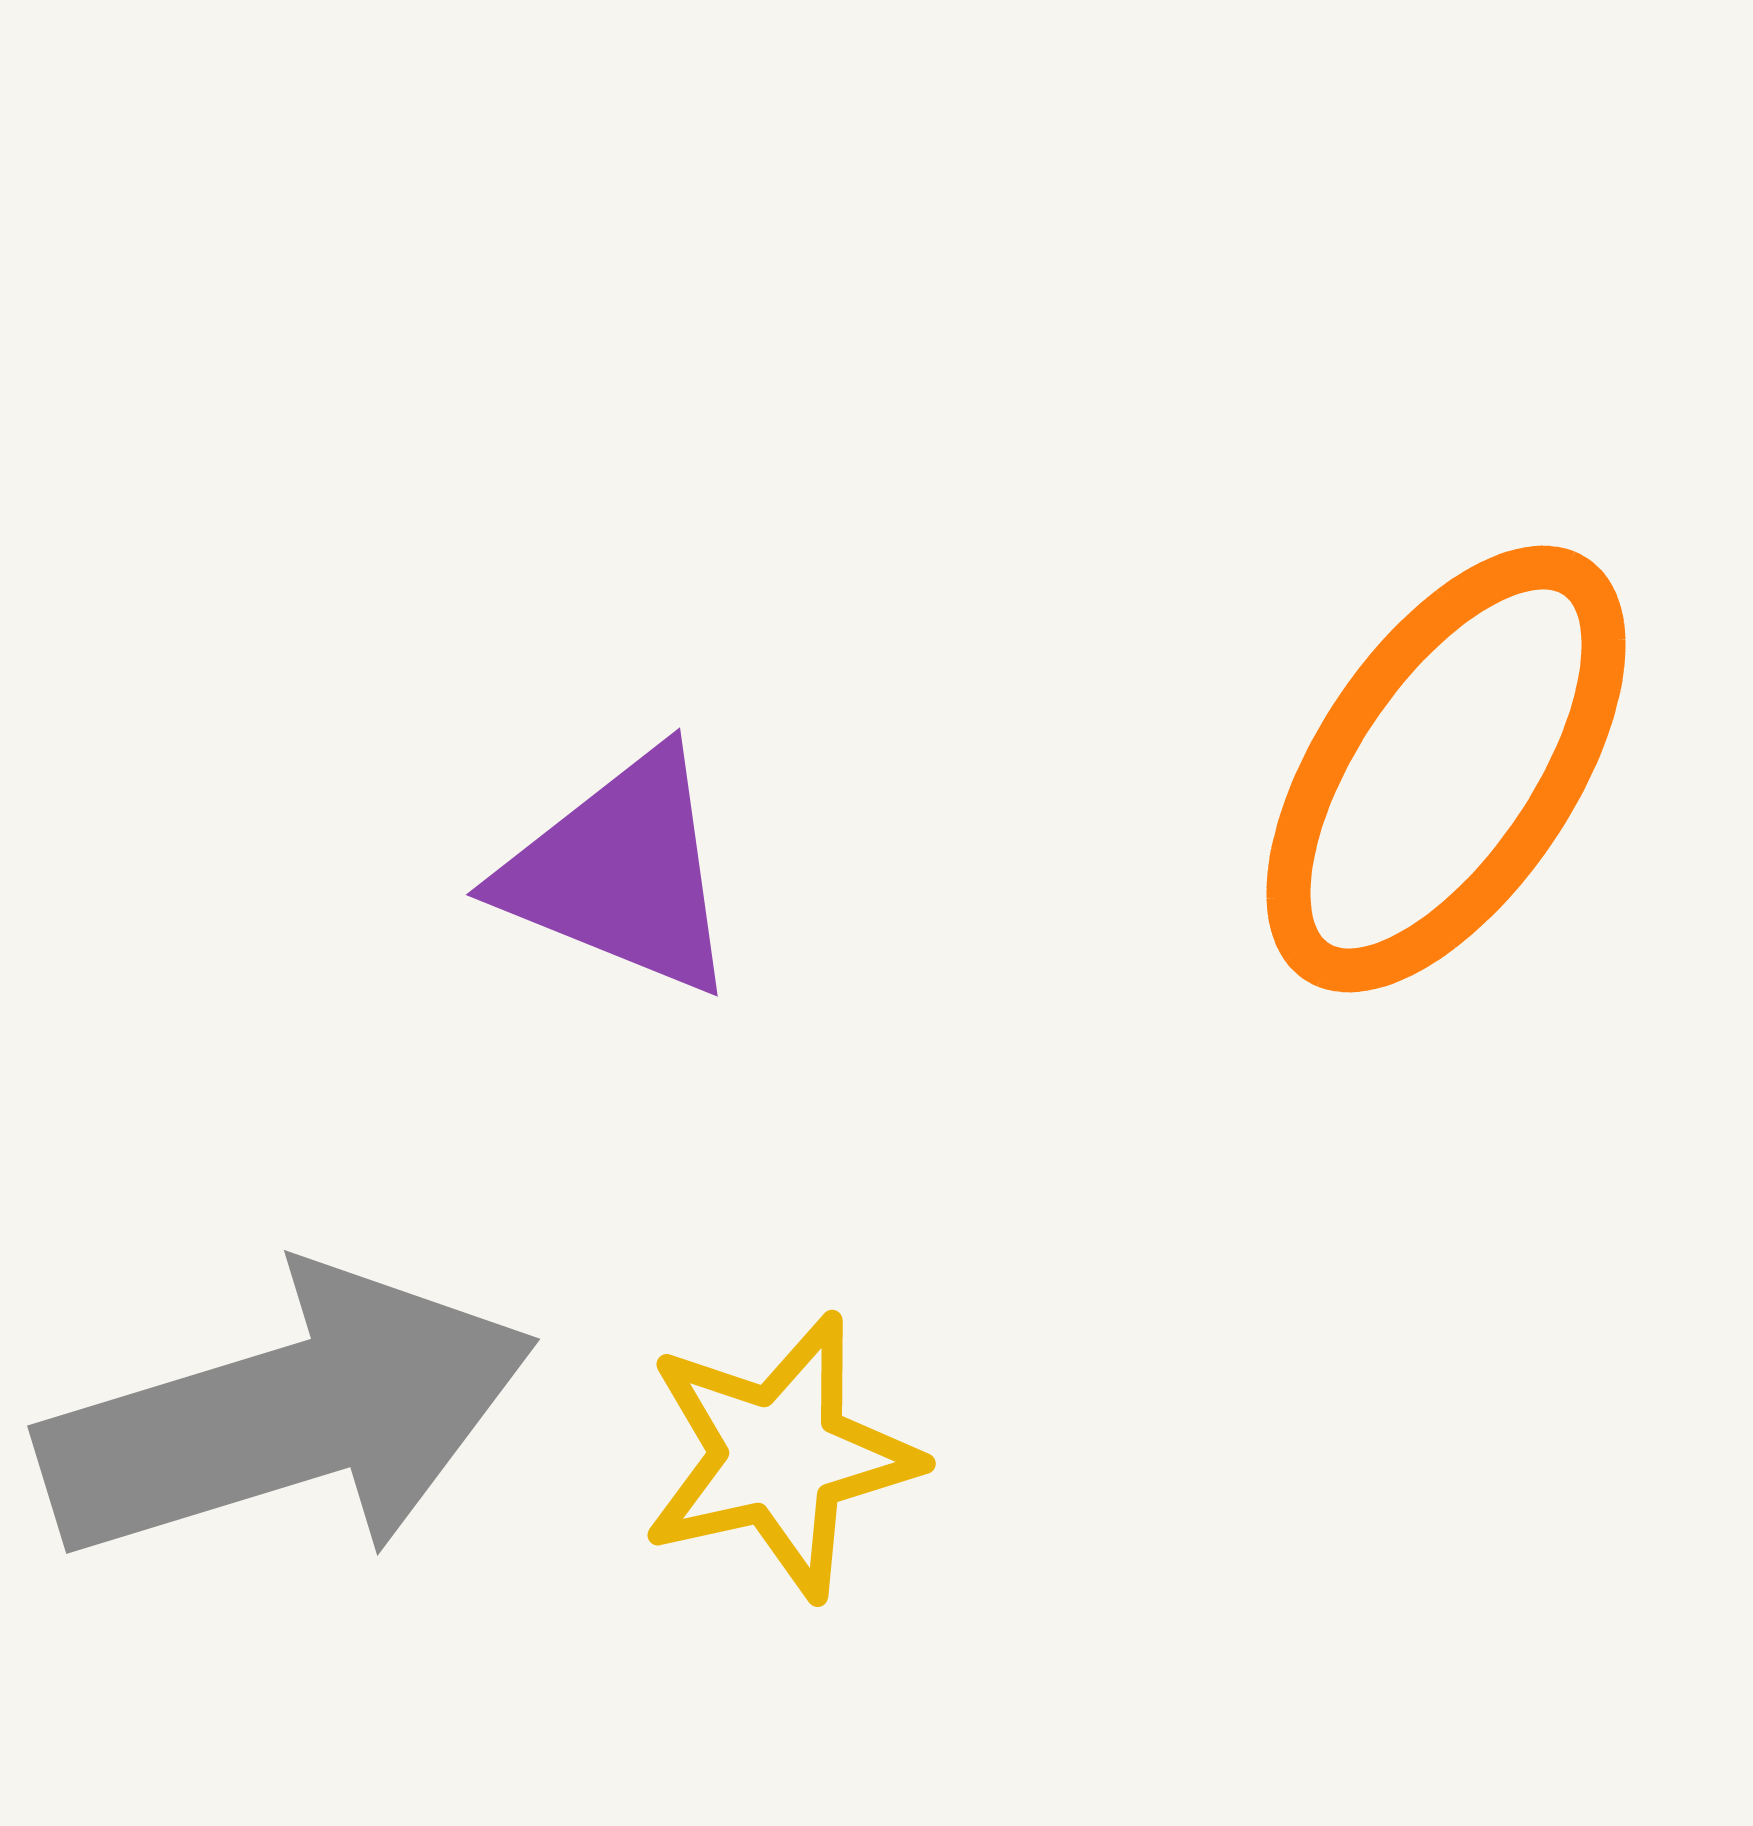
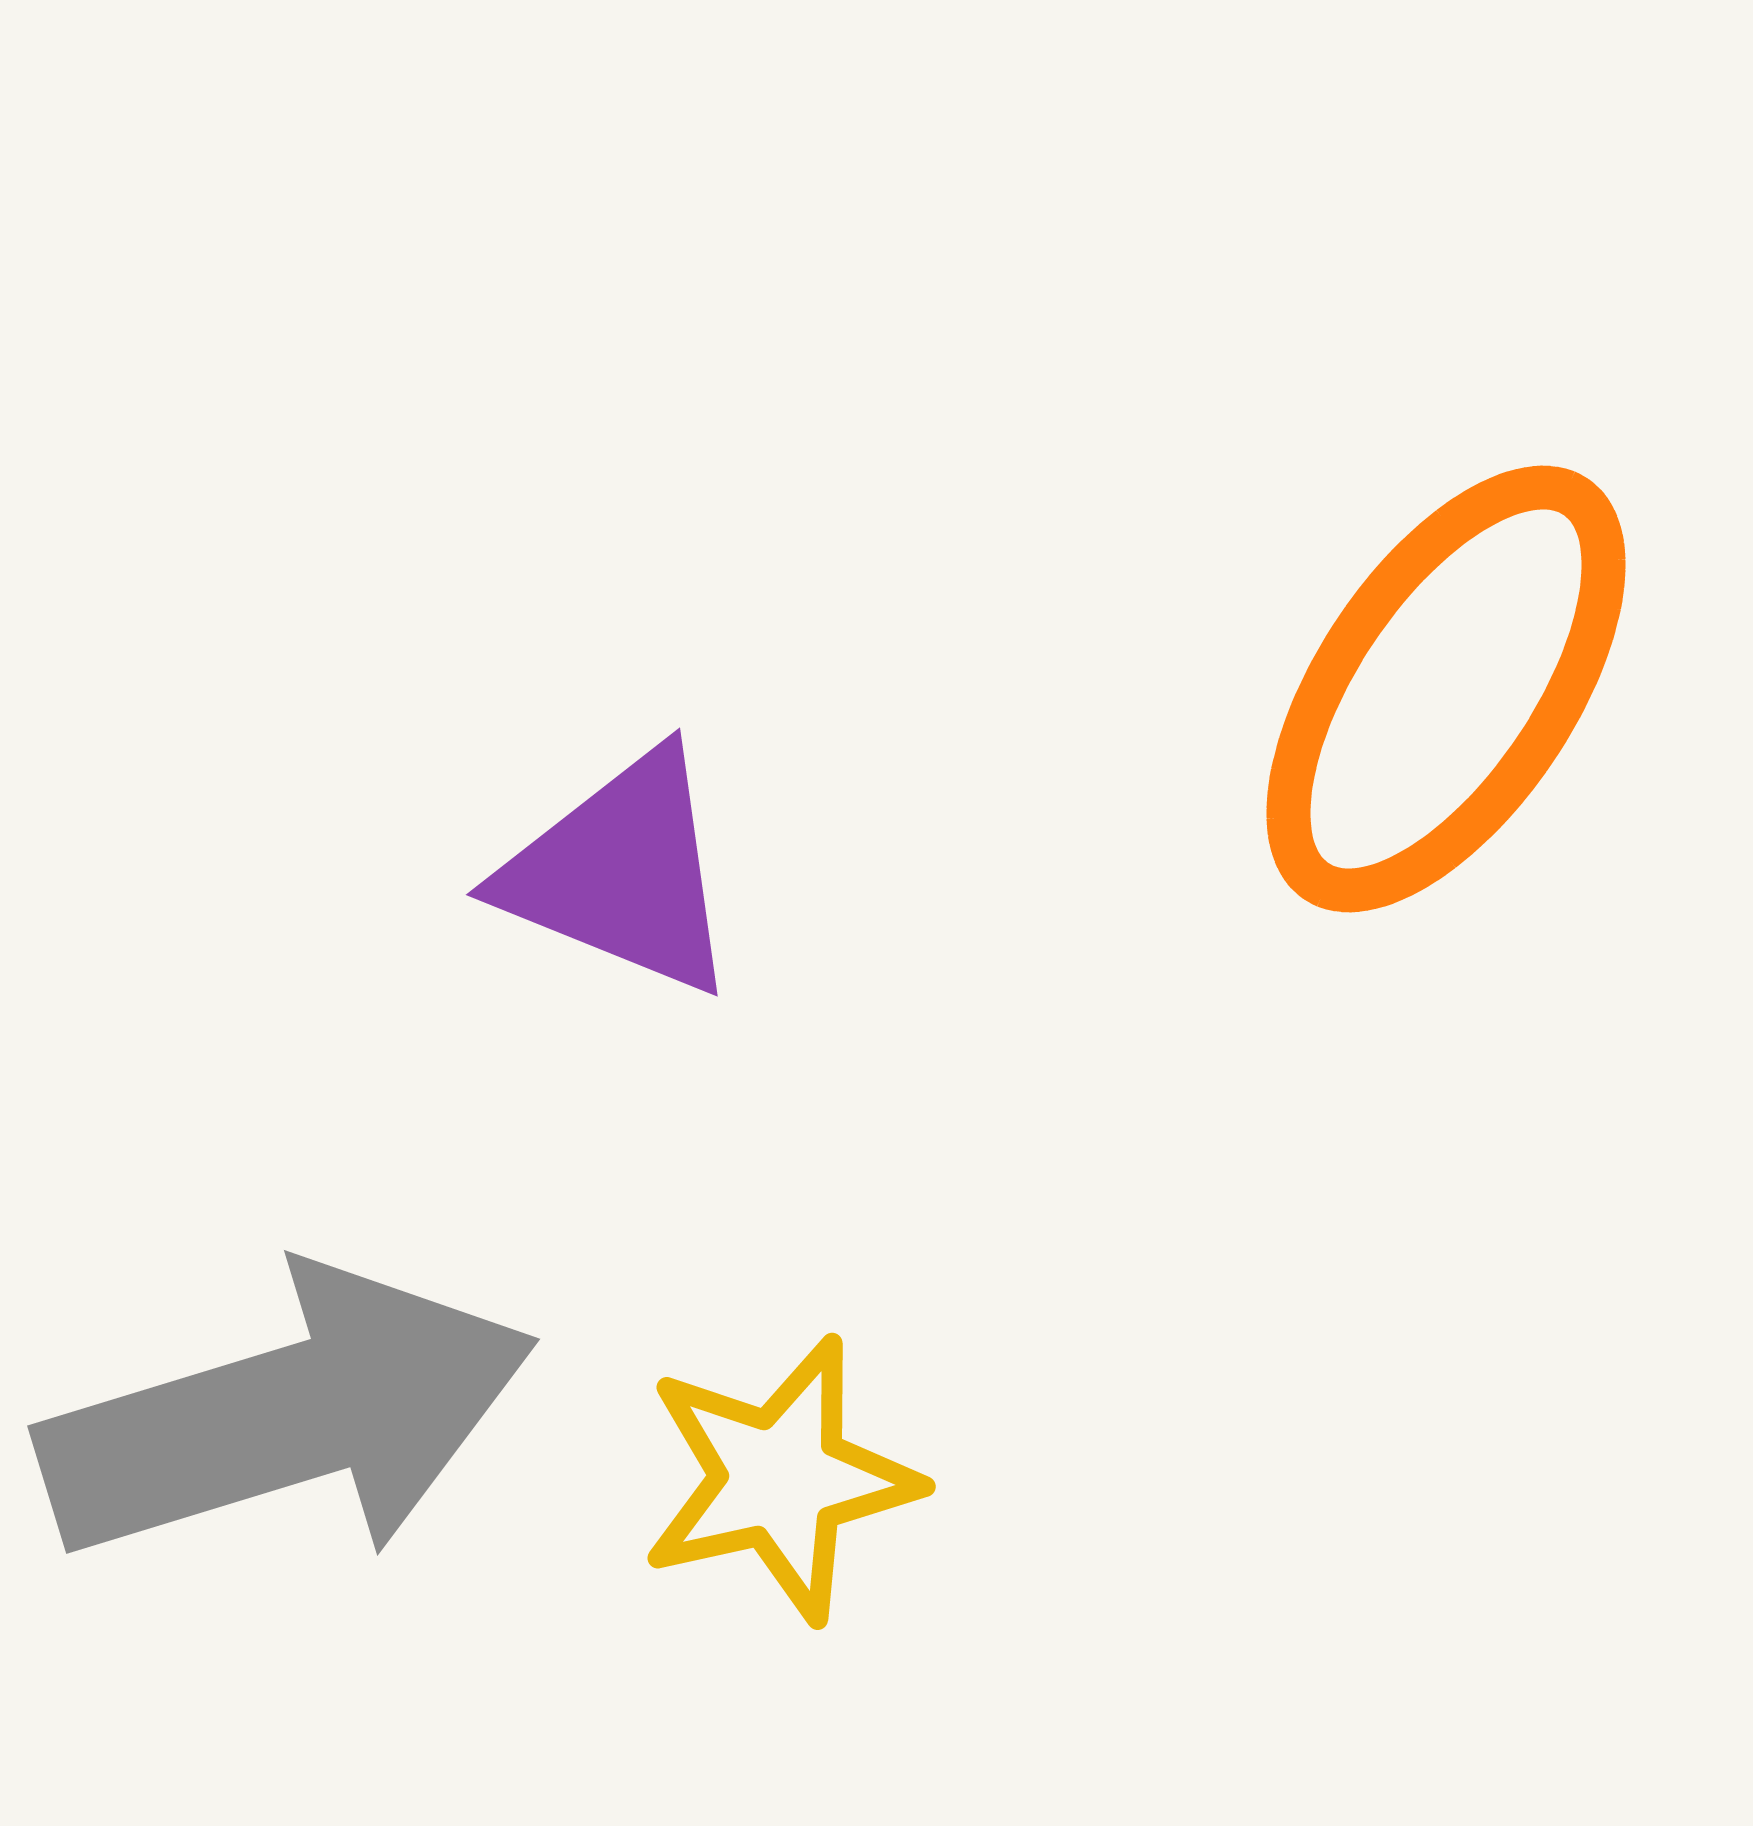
orange ellipse: moved 80 px up
yellow star: moved 23 px down
